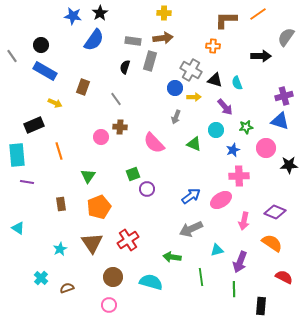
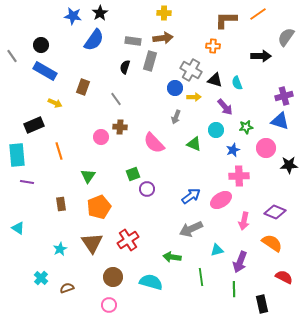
black rectangle at (261, 306): moved 1 px right, 2 px up; rotated 18 degrees counterclockwise
